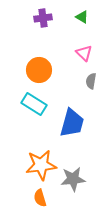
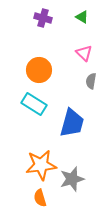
purple cross: rotated 24 degrees clockwise
gray star: moved 1 px left; rotated 10 degrees counterclockwise
